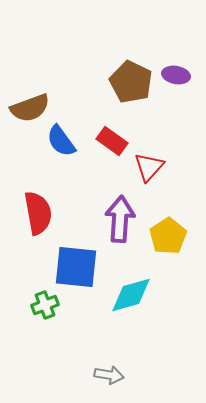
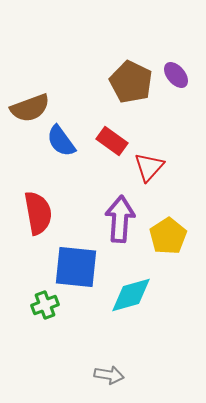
purple ellipse: rotated 40 degrees clockwise
